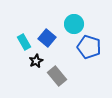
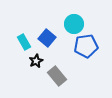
blue pentagon: moved 3 px left, 1 px up; rotated 25 degrees counterclockwise
